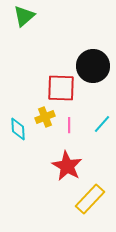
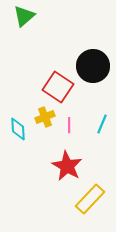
red square: moved 3 px left, 1 px up; rotated 32 degrees clockwise
cyan line: rotated 18 degrees counterclockwise
